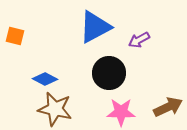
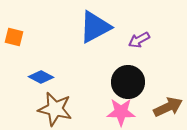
orange square: moved 1 px left, 1 px down
black circle: moved 19 px right, 9 px down
blue diamond: moved 4 px left, 2 px up
